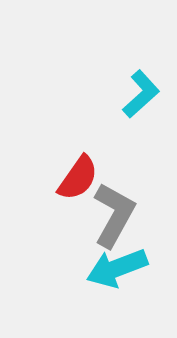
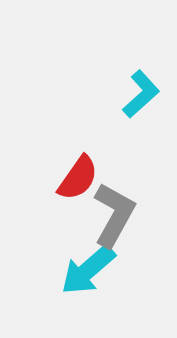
cyan arrow: moved 29 px left, 2 px down; rotated 20 degrees counterclockwise
